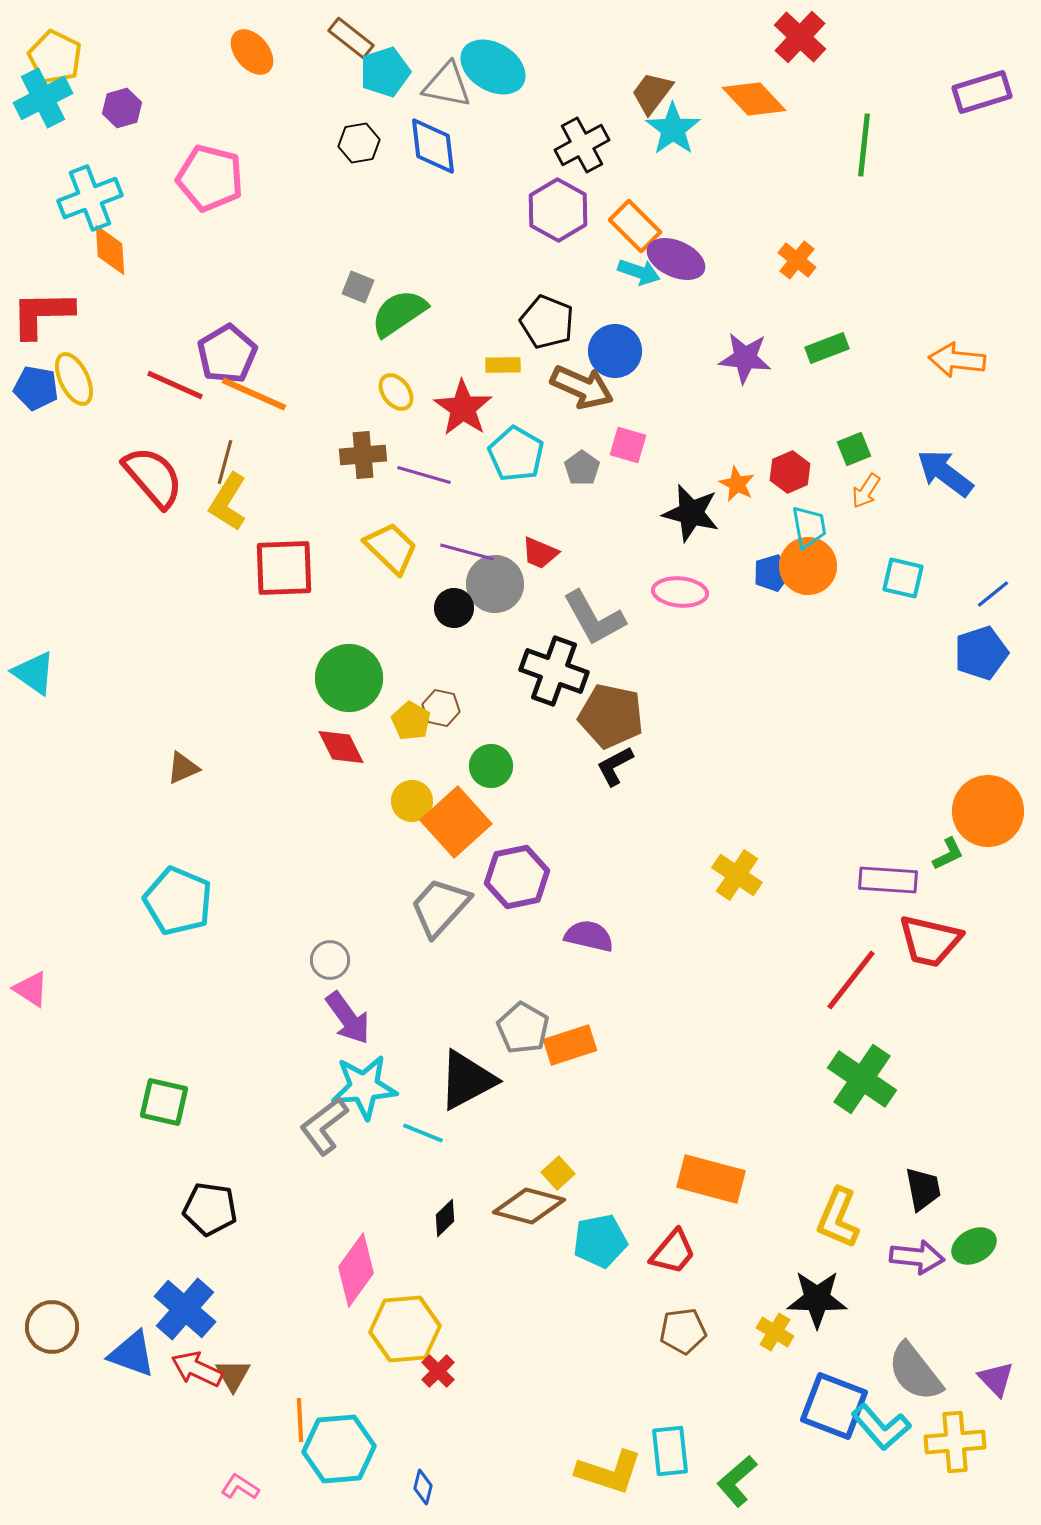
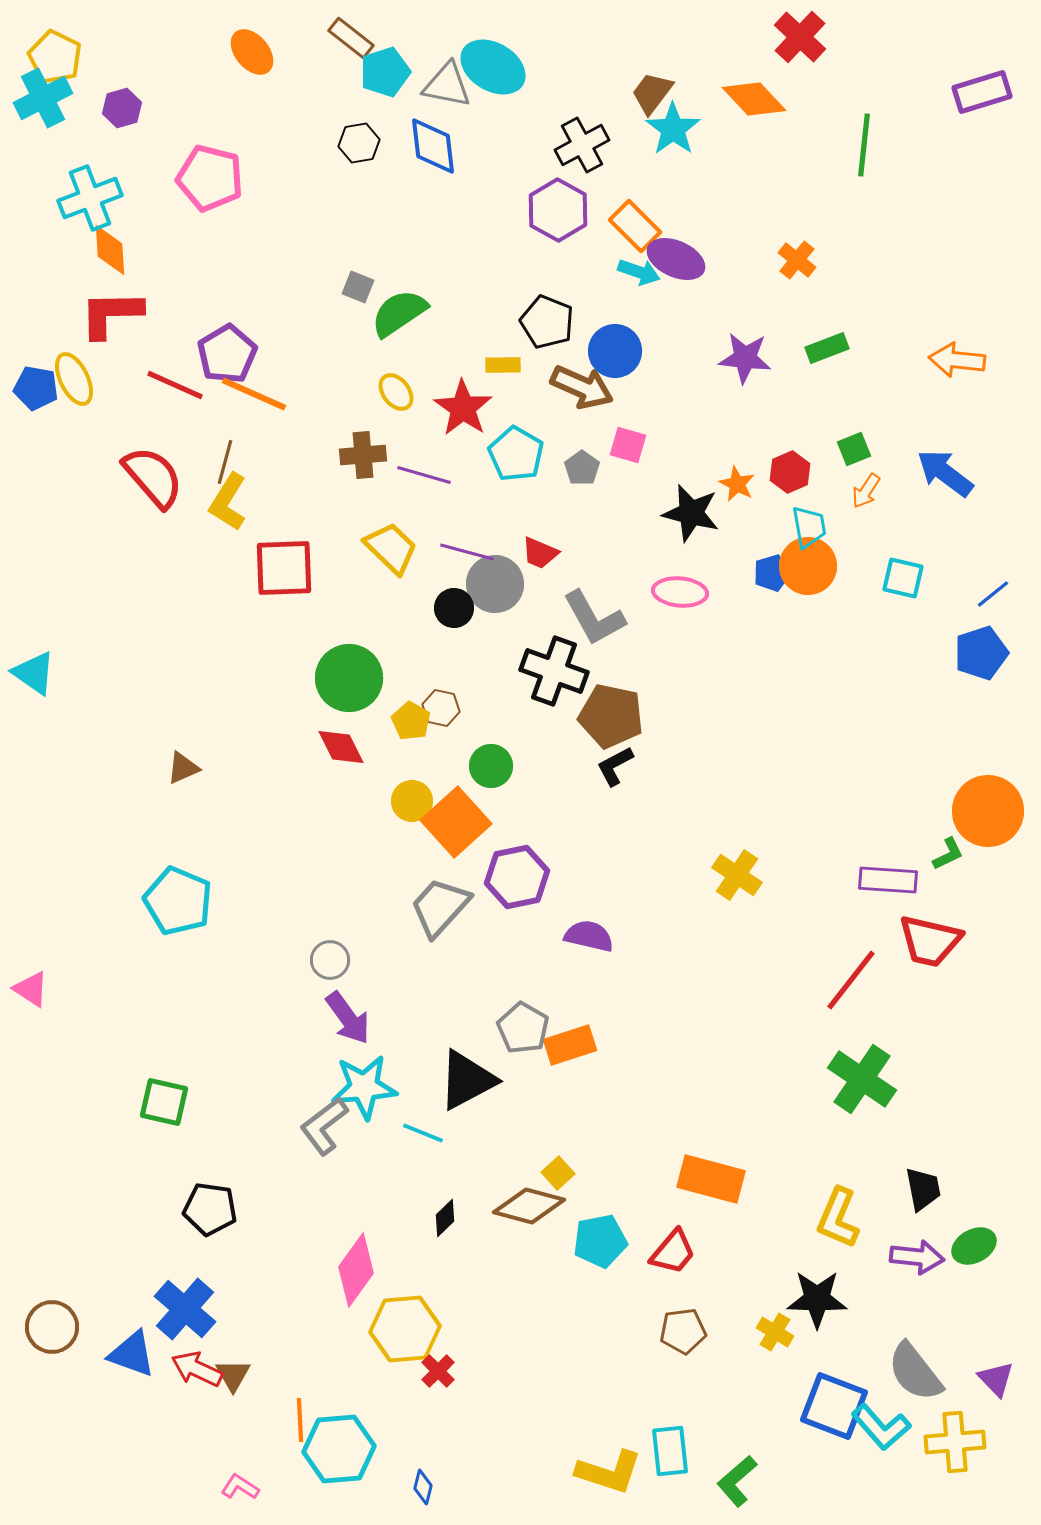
red L-shape at (42, 314): moved 69 px right
